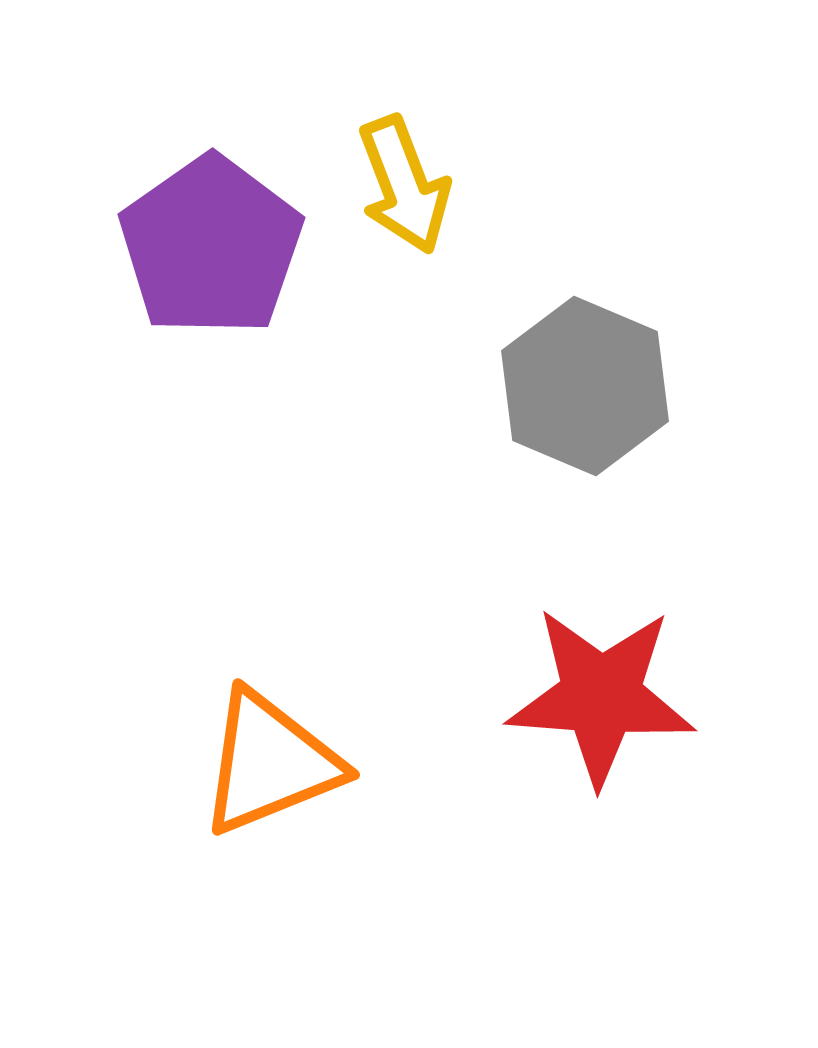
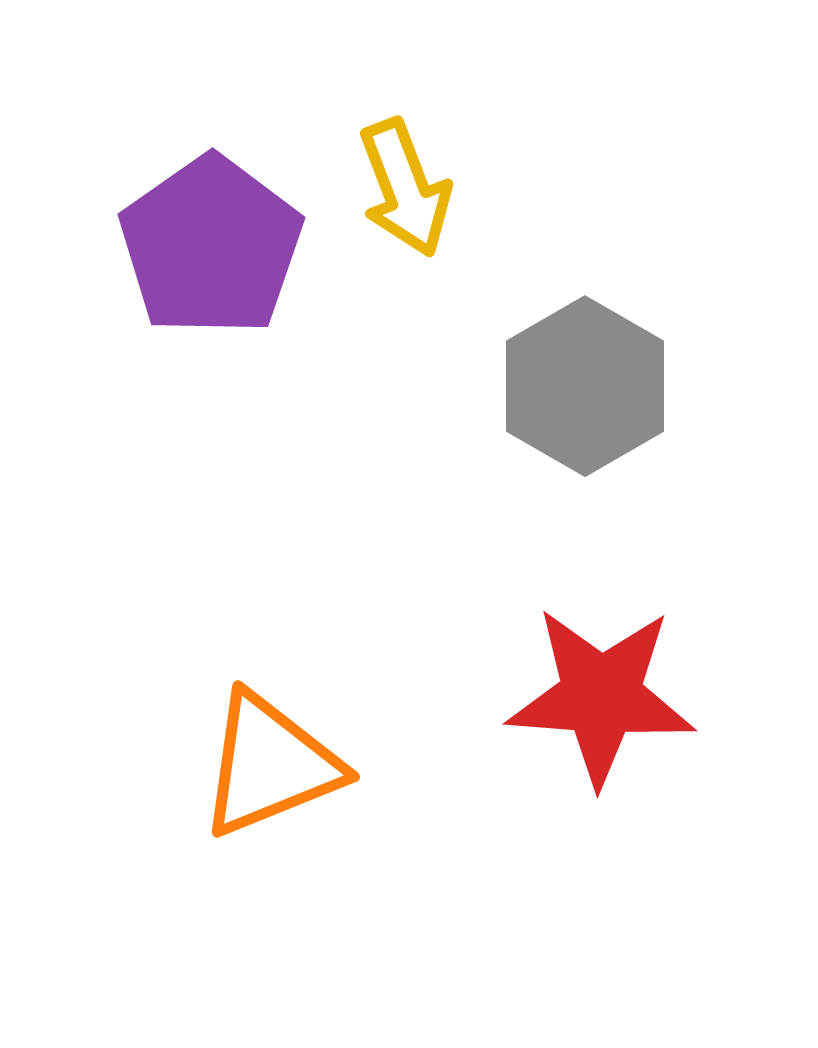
yellow arrow: moved 1 px right, 3 px down
gray hexagon: rotated 7 degrees clockwise
orange triangle: moved 2 px down
